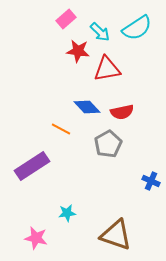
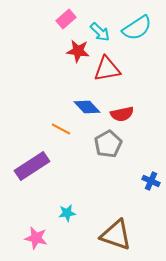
red semicircle: moved 2 px down
